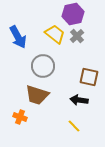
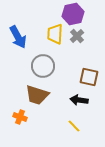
yellow trapezoid: rotated 125 degrees counterclockwise
